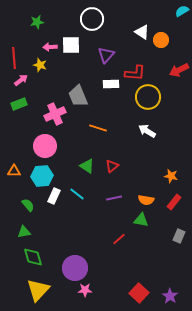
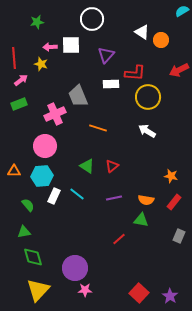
yellow star at (40, 65): moved 1 px right, 1 px up
